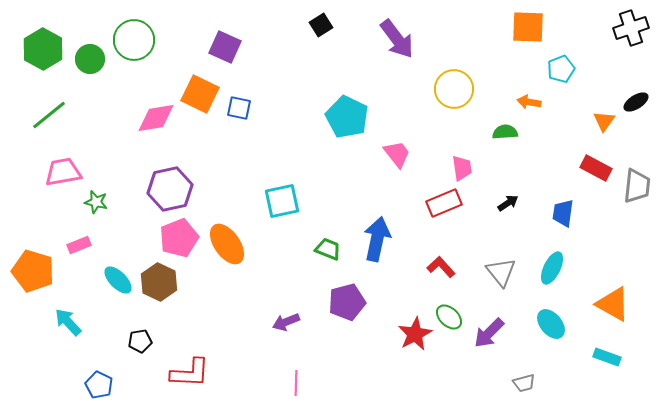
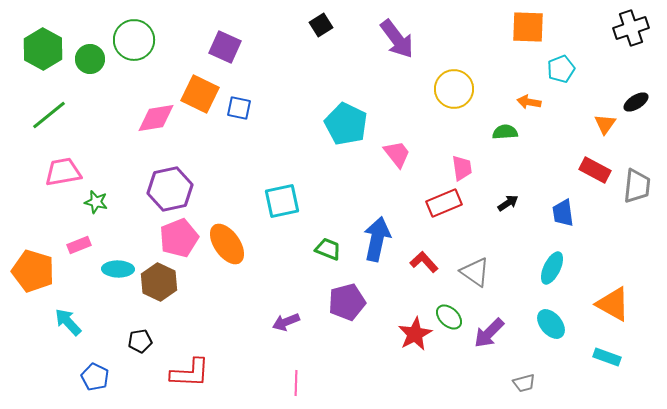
cyan pentagon at (347, 117): moved 1 px left, 7 px down
orange triangle at (604, 121): moved 1 px right, 3 px down
red rectangle at (596, 168): moved 1 px left, 2 px down
blue trapezoid at (563, 213): rotated 16 degrees counterclockwise
red L-shape at (441, 267): moved 17 px left, 5 px up
gray triangle at (501, 272): moved 26 px left; rotated 16 degrees counterclockwise
cyan ellipse at (118, 280): moved 11 px up; rotated 44 degrees counterclockwise
blue pentagon at (99, 385): moved 4 px left, 8 px up
